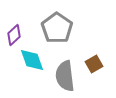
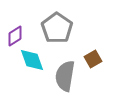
purple diamond: moved 1 px right, 1 px down; rotated 10 degrees clockwise
brown square: moved 1 px left, 5 px up
gray semicircle: rotated 16 degrees clockwise
